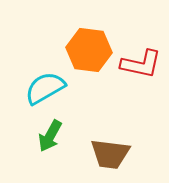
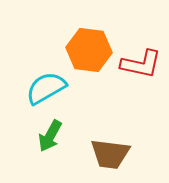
cyan semicircle: moved 1 px right
